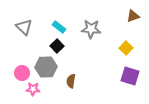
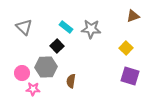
cyan rectangle: moved 7 px right
